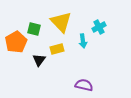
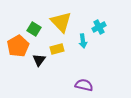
green square: rotated 16 degrees clockwise
orange pentagon: moved 2 px right, 4 px down
